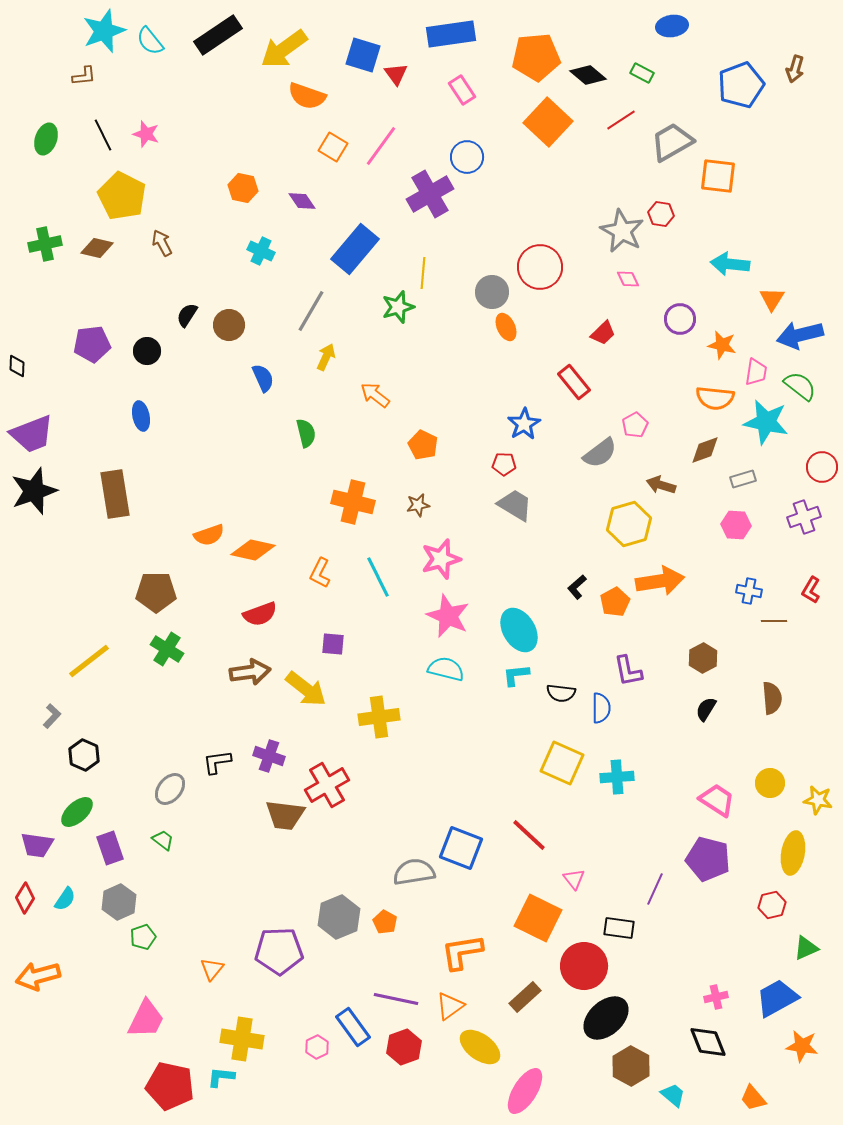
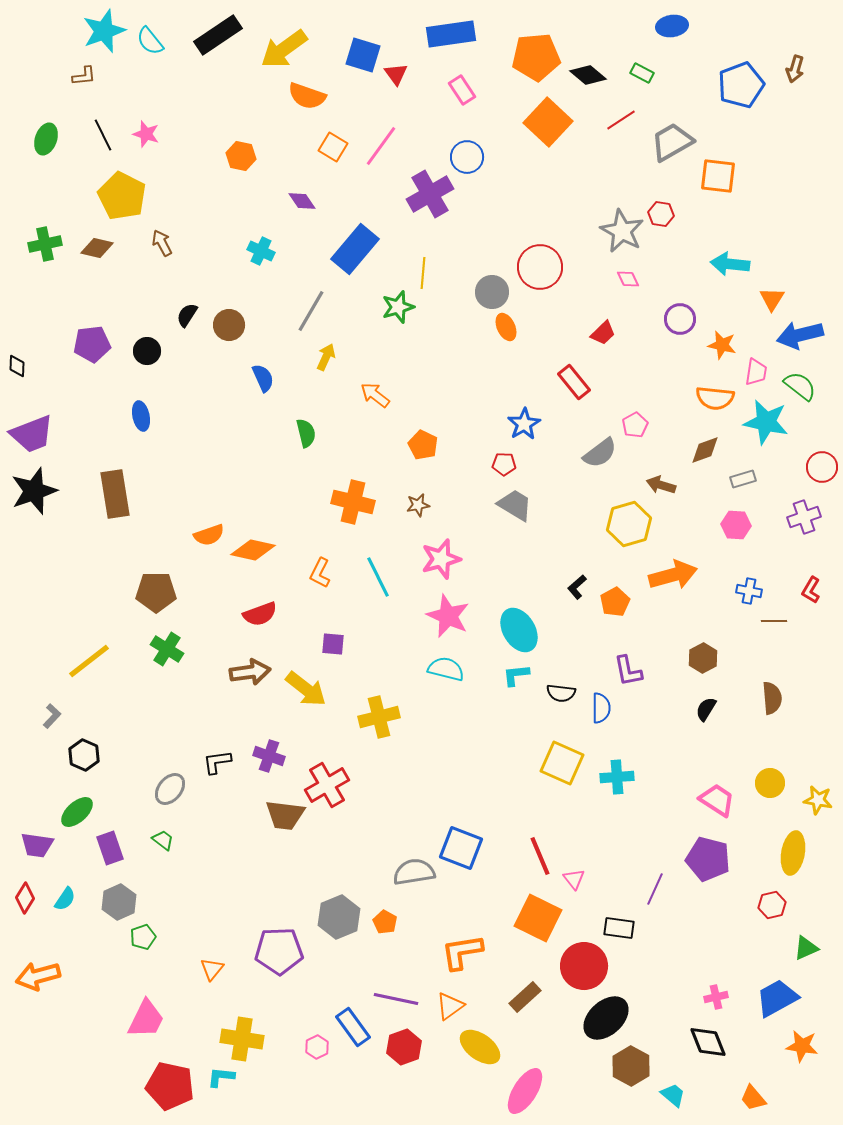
orange hexagon at (243, 188): moved 2 px left, 32 px up
orange arrow at (660, 581): moved 13 px right, 6 px up; rotated 6 degrees counterclockwise
yellow cross at (379, 717): rotated 6 degrees counterclockwise
red line at (529, 835): moved 11 px right, 21 px down; rotated 24 degrees clockwise
